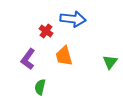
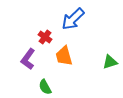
blue arrow: rotated 130 degrees clockwise
red cross: moved 1 px left, 6 px down
green triangle: rotated 35 degrees clockwise
green semicircle: moved 5 px right; rotated 42 degrees counterclockwise
